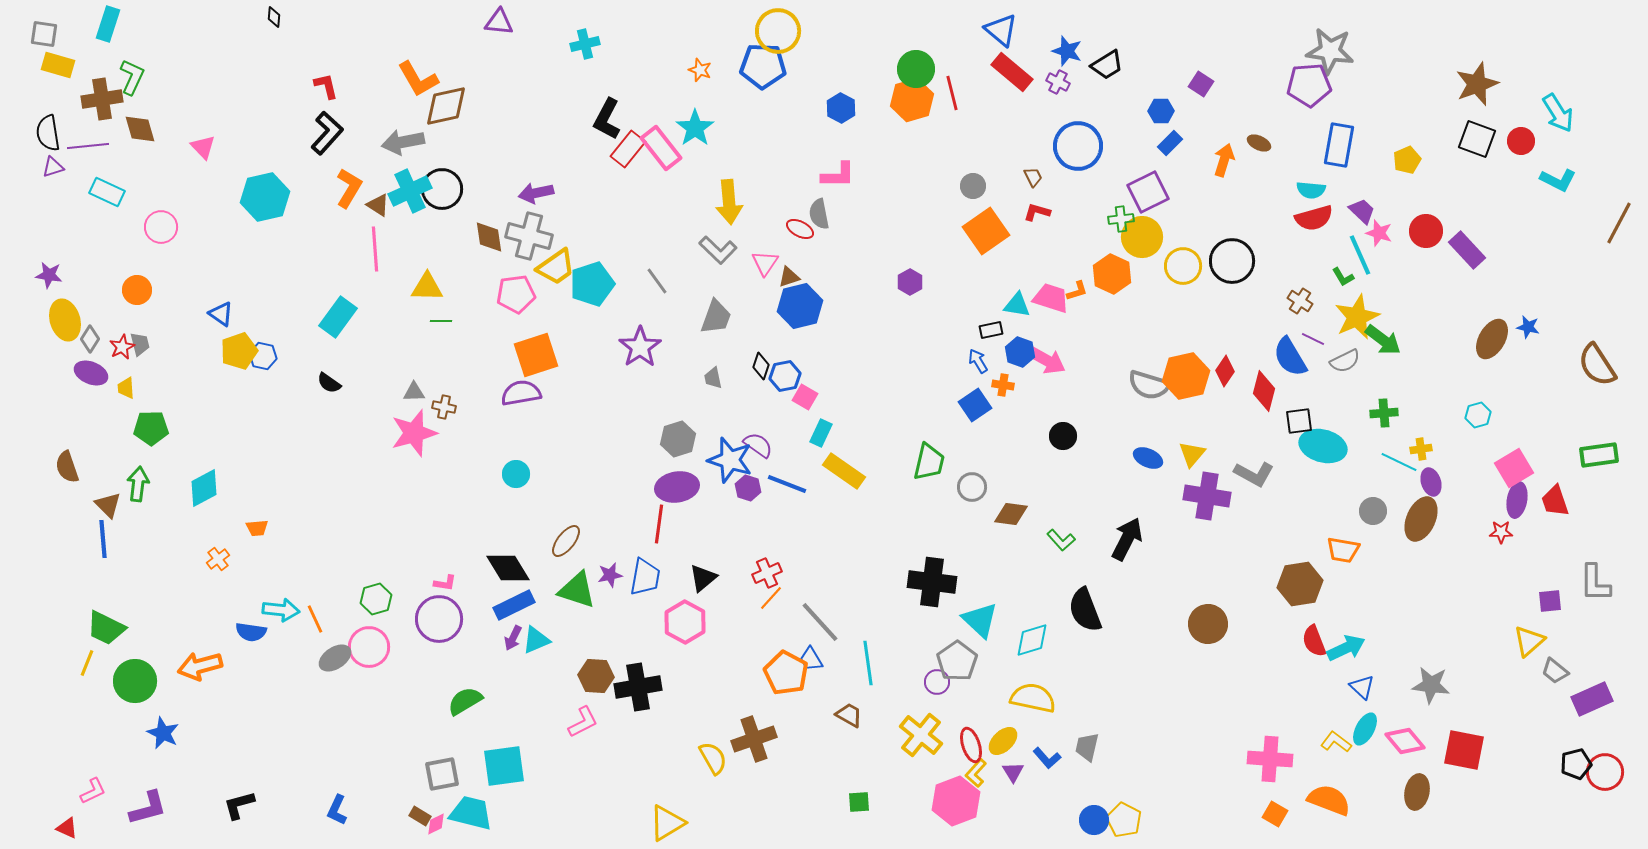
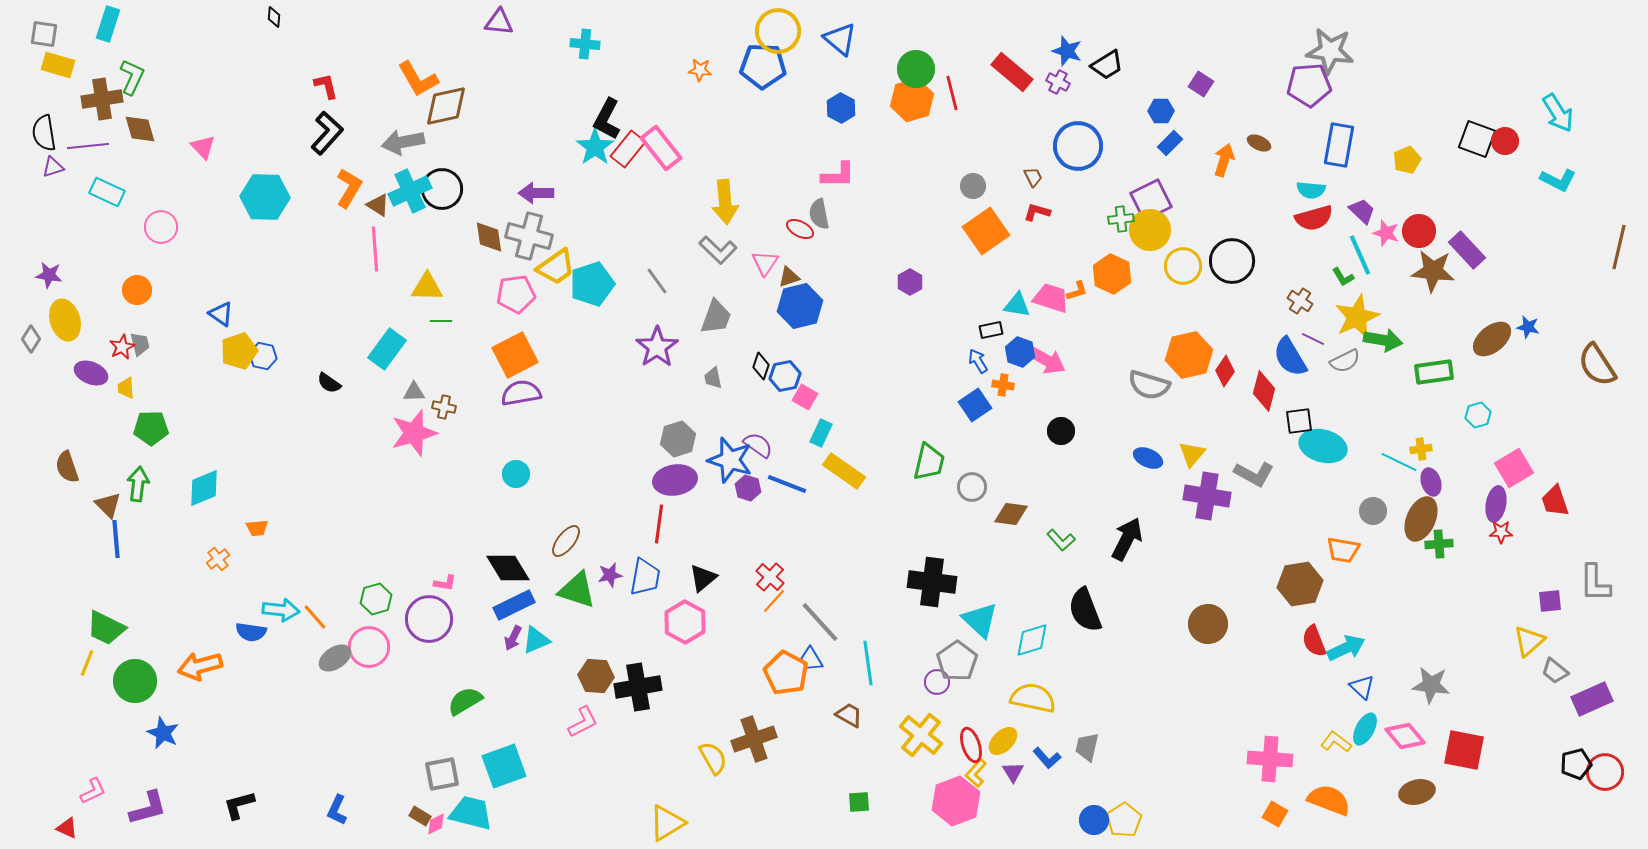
blue triangle at (1001, 30): moved 161 px left, 9 px down
cyan cross at (585, 44): rotated 20 degrees clockwise
orange star at (700, 70): rotated 15 degrees counterclockwise
brown star at (1477, 84): moved 44 px left, 187 px down; rotated 27 degrees clockwise
cyan star at (695, 128): moved 100 px left, 19 px down
black semicircle at (48, 133): moved 4 px left
red circle at (1521, 141): moved 16 px left
purple square at (1148, 192): moved 3 px right, 8 px down
purple arrow at (536, 193): rotated 12 degrees clockwise
cyan hexagon at (265, 197): rotated 15 degrees clockwise
yellow arrow at (729, 202): moved 4 px left
brown line at (1619, 223): moved 24 px down; rotated 15 degrees counterclockwise
red circle at (1426, 231): moved 7 px left
pink star at (1379, 233): moved 7 px right
yellow circle at (1142, 237): moved 8 px right, 7 px up
cyan rectangle at (338, 317): moved 49 px right, 32 px down
gray diamond at (90, 339): moved 59 px left
brown ellipse at (1492, 339): rotated 21 degrees clockwise
green arrow at (1383, 340): rotated 27 degrees counterclockwise
purple star at (640, 347): moved 17 px right
orange square at (536, 355): moved 21 px left; rotated 9 degrees counterclockwise
orange hexagon at (1186, 376): moved 3 px right, 21 px up
green cross at (1384, 413): moved 55 px right, 131 px down
black circle at (1063, 436): moved 2 px left, 5 px up
green rectangle at (1599, 455): moved 165 px left, 83 px up
purple ellipse at (677, 487): moved 2 px left, 7 px up
cyan diamond at (204, 488): rotated 6 degrees clockwise
purple ellipse at (1517, 500): moved 21 px left, 4 px down
blue line at (103, 539): moved 13 px right
red cross at (767, 573): moved 3 px right, 4 px down; rotated 24 degrees counterclockwise
orange line at (771, 598): moved 3 px right, 3 px down
orange line at (315, 619): moved 2 px up; rotated 16 degrees counterclockwise
purple circle at (439, 619): moved 10 px left
pink diamond at (1405, 741): moved 5 px up
cyan square at (504, 766): rotated 12 degrees counterclockwise
brown ellipse at (1417, 792): rotated 64 degrees clockwise
yellow pentagon at (1124, 820): rotated 12 degrees clockwise
